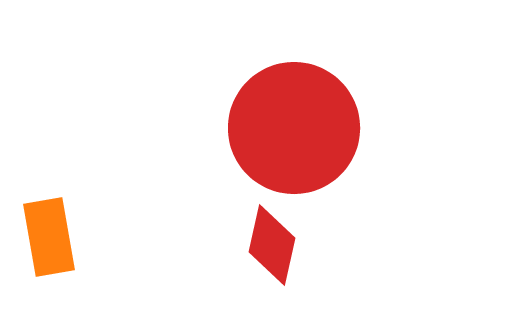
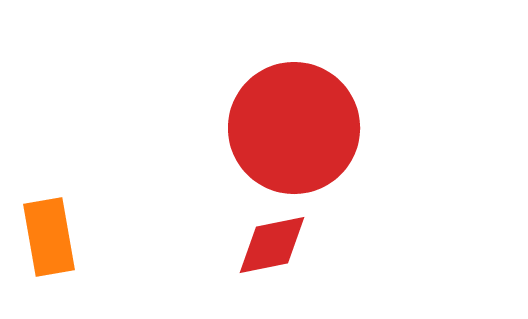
red diamond: rotated 66 degrees clockwise
